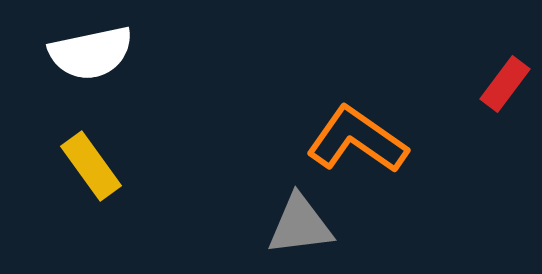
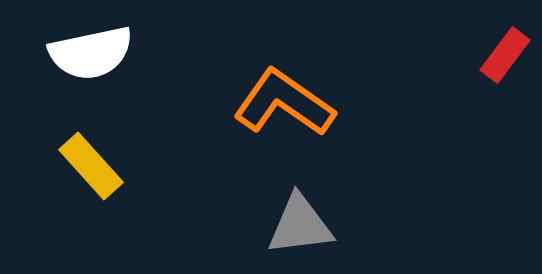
red rectangle: moved 29 px up
orange L-shape: moved 73 px left, 37 px up
yellow rectangle: rotated 6 degrees counterclockwise
